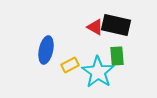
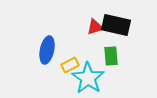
red triangle: rotated 48 degrees counterclockwise
blue ellipse: moved 1 px right
green rectangle: moved 6 px left
cyan star: moved 10 px left, 6 px down
